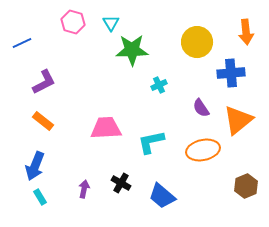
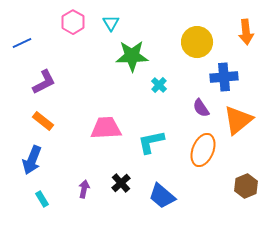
pink hexagon: rotated 15 degrees clockwise
green star: moved 6 px down
blue cross: moved 7 px left, 4 px down
cyan cross: rotated 21 degrees counterclockwise
orange ellipse: rotated 56 degrees counterclockwise
blue arrow: moved 3 px left, 6 px up
black cross: rotated 18 degrees clockwise
cyan rectangle: moved 2 px right, 2 px down
